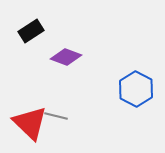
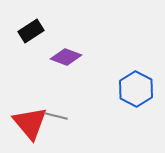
red triangle: rotated 6 degrees clockwise
